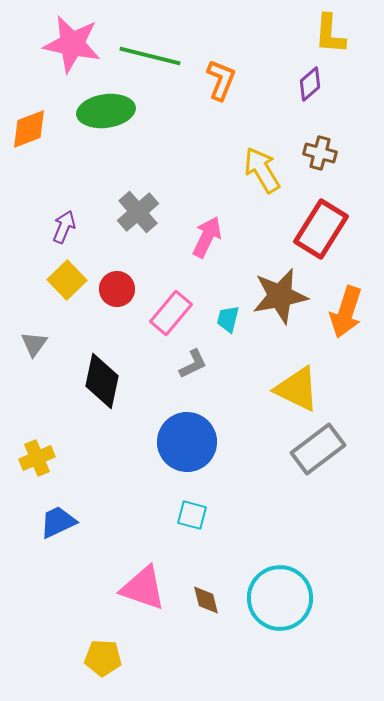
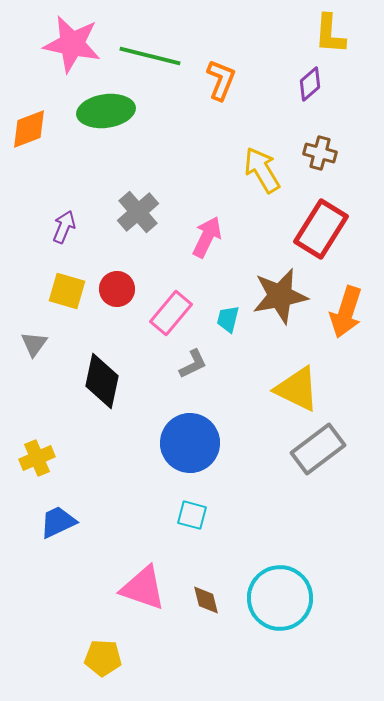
yellow square: moved 11 px down; rotated 30 degrees counterclockwise
blue circle: moved 3 px right, 1 px down
